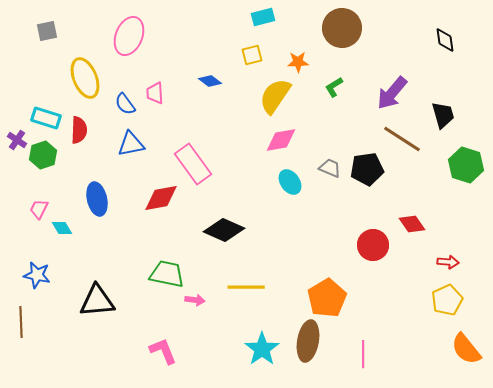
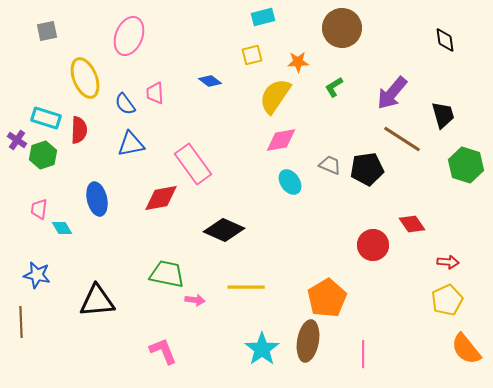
gray trapezoid at (330, 168): moved 3 px up
pink trapezoid at (39, 209): rotated 20 degrees counterclockwise
